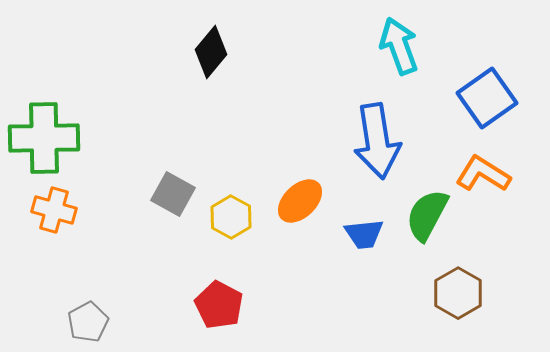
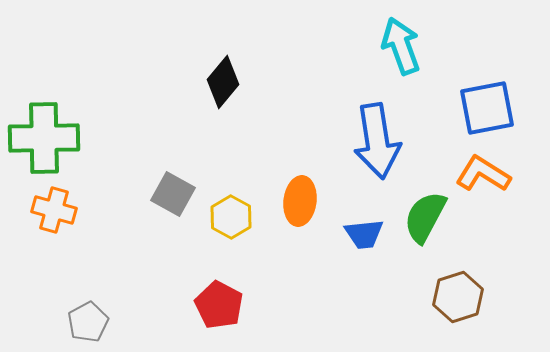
cyan arrow: moved 2 px right
black diamond: moved 12 px right, 30 px down
blue square: moved 10 px down; rotated 24 degrees clockwise
orange ellipse: rotated 39 degrees counterclockwise
green semicircle: moved 2 px left, 2 px down
brown hexagon: moved 4 px down; rotated 12 degrees clockwise
